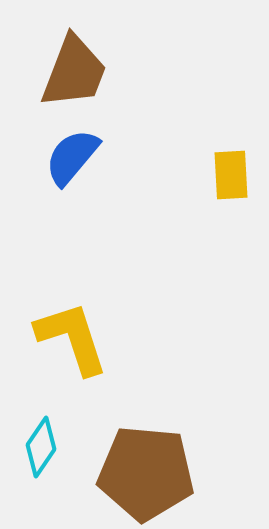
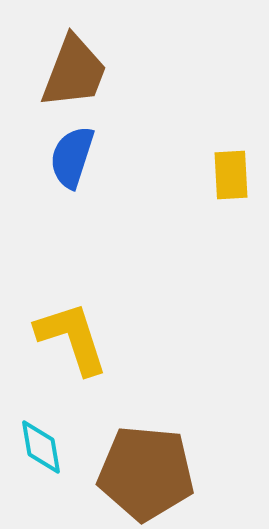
blue semicircle: rotated 22 degrees counterclockwise
cyan diamond: rotated 44 degrees counterclockwise
